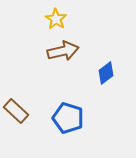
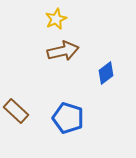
yellow star: rotated 15 degrees clockwise
